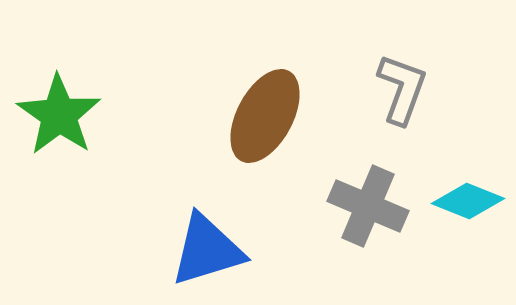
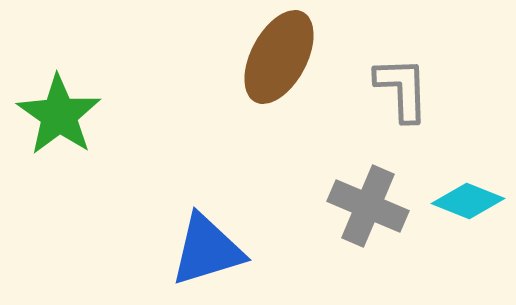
gray L-shape: rotated 22 degrees counterclockwise
brown ellipse: moved 14 px right, 59 px up
